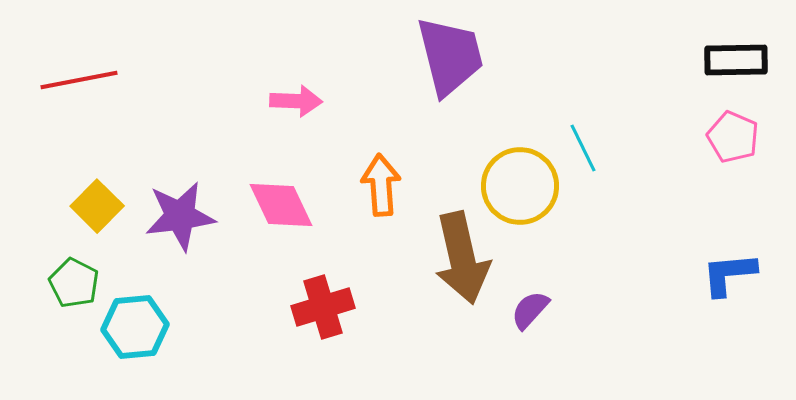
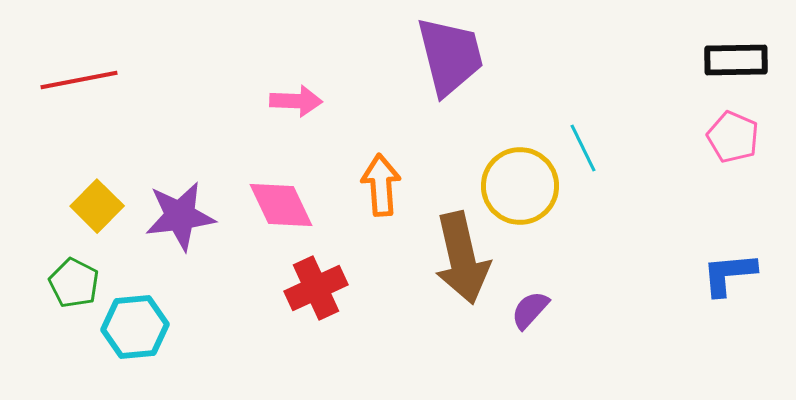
red cross: moved 7 px left, 19 px up; rotated 8 degrees counterclockwise
